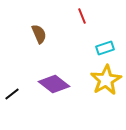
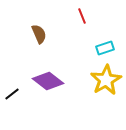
purple diamond: moved 6 px left, 3 px up
